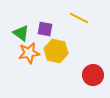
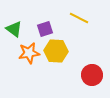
purple square: rotated 28 degrees counterclockwise
green triangle: moved 7 px left, 4 px up
yellow hexagon: rotated 10 degrees counterclockwise
red circle: moved 1 px left
